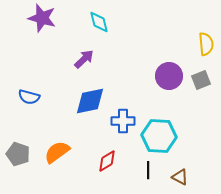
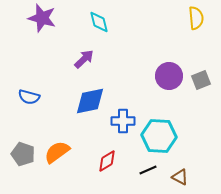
yellow semicircle: moved 10 px left, 26 px up
gray pentagon: moved 5 px right
black line: rotated 66 degrees clockwise
